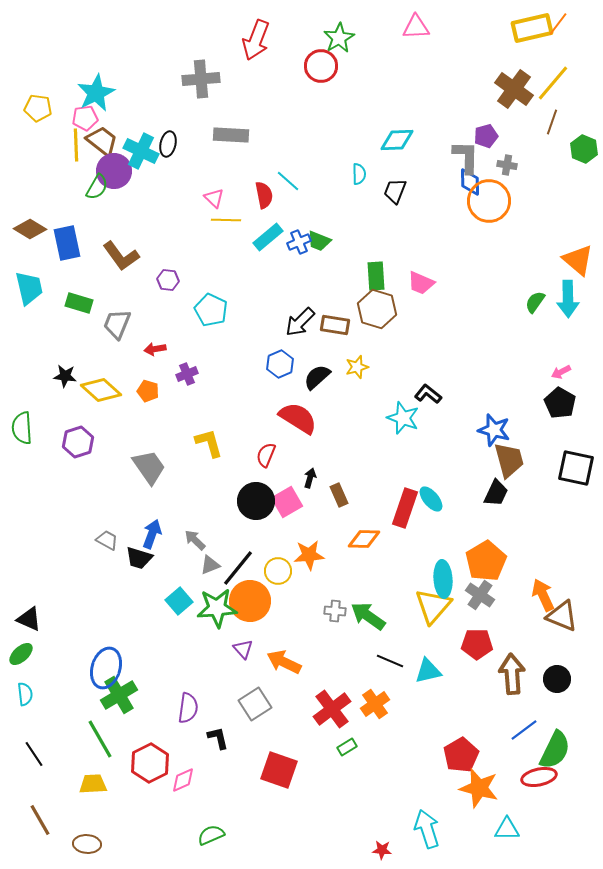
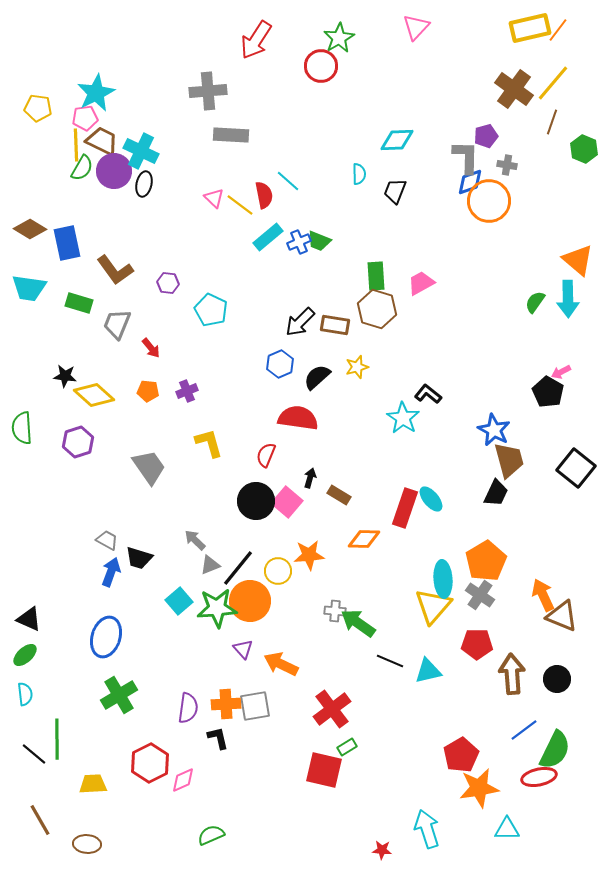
orange line at (558, 24): moved 6 px down
pink triangle at (416, 27): rotated 44 degrees counterclockwise
yellow rectangle at (532, 28): moved 2 px left
red arrow at (256, 40): rotated 12 degrees clockwise
gray cross at (201, 79): moved 7 px right, 12 px down
brown trapezoid at (102, 141): rotated 12 degrees counterclockwise
black ellipse at (168, 144): moved 24 px left, 40 px down
blue diamond at (470, 182): rotated 72 degrees clockwise
green semicircle at (97, 187): moved 15 px left, 19 px up
yellow line at (226, 220): moved 14 px right, 15 px up; rotated 36 degrees clockwise
brown L-shape at (121, 256): moved 6 px left, 14 px down
purple hexagon at (168, 280): moved 3 px down
pink trapezoid at (421, 283): rotated 128 degrees clockwise
cyan trapezoid at (29, 288): rotated 111 degrees clockwise
red arrow at (155, 349): moved 4 px left, 1 px up; rotated 120 degrees counterclockwise
purple cross at (187, 374): moved 17 px down
yellow diamond at (101, 390): moved 7 px left, 5 px down
orange pentagon at (148, 391): rotated 10 degrees counterclockwise
black pentagon at (560, 403): moved 12 px left, 11 px up
red semicircle at (298, 418): rotated 24 degrees counterclockwise
cyan star at (403, 418): rotated 12 degrees clockwise
blue star at (494, 430): rotated 12 degrees clockwise
black square at (576, 468): rotated 27 degrees clockwise
brown rectangle at (339, 495): rotated 35 degrees counterclockwise
pink square at (287, 502): rotated 20 degrees counterclockwise
blue arrow at (152, 534): moved 41 px left, 38 px down
green arrow at (368, 616): moved 10 px left, 7 px down
green ellipse at (21, 654): moved 4 px right, 1 px down
orange arrow at (284, 662): moved 3 px left, 2 px down
blue ellipse at (106, 668): moved 31 px up
gray square at (255, 704): moved 2 px down; rotated 24 degrees clockwise
orange cross at (375, 704): moved 149 px left; rotated 32 degrees clockwise
green line at (100, 739): moved 43 px left; rotated 30 degrees clockwise
black line at (34, 754): rotated 16 degrees counterclockwise
red square at (279, 770): moved 45 px right; rotated 6 degrees counterclockwise
orange star at (479, 788): rotated 24 degrees counterclockwise
